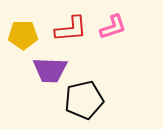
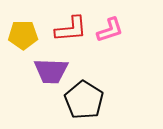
pink L-shape: moved 3 px left, 3 px down
purple trapezoid: moved 1 px right, 1 px down
black pentagon: rotated 27 degrees counterclockwise
